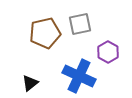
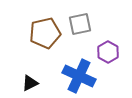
black triangle: rotated 12 degrees clockwise
